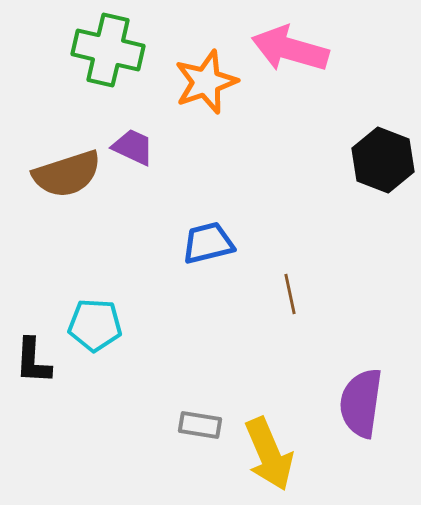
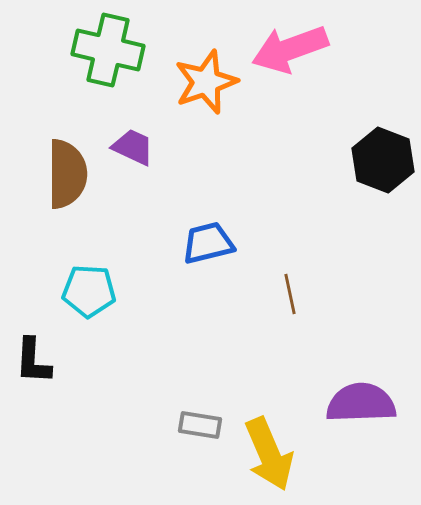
pink arrow: rotated 36 degrees counterclockwise
brown semicircle: rotated 72 degrees counterclockwise
cyan pentagon: moved 6 px left, 34 px up
purple semicircle: rotated 80 degrees clockwise
